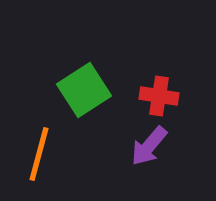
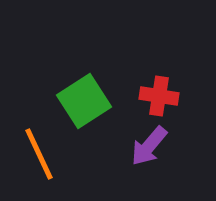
green square: moved 11 px down
orange line: rotated 40 degrees counterclockwise
